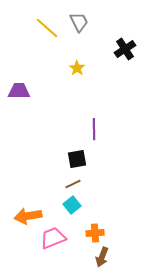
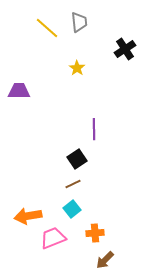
gray trapezoid: rotated 20 degrees clockwise
black square: rotated 24 degrees counterclockwise
cyan square: moved 4 px down
brown arrow: moved 3 px right, 3 px down; rotated 24 degrees clockwise
